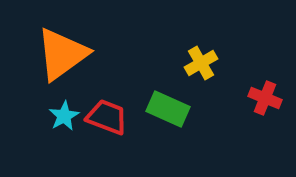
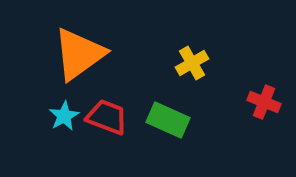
orange triangle: moved 17 px right
yellow cross: moved 9 px left
red cross: moved 1 px left, 4 px down
green rectangle: moved 11 px down
